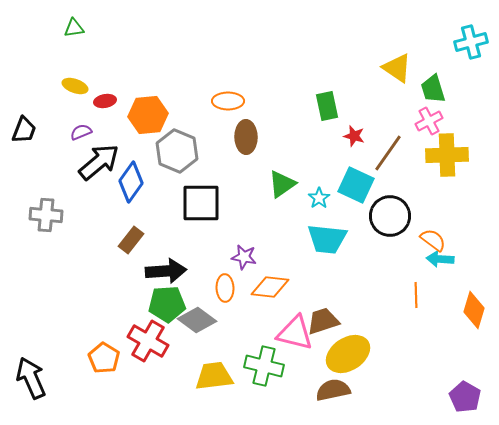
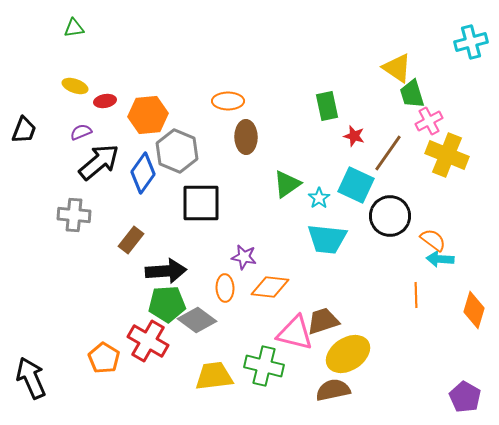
green trapezoid at (433, 89): moved 21 px left, 5 px down
yellow cross at (447, 155): rotated 24 degrees clockwise
blue diamond at (131, 182): moved 12 px right, 9 px up
green triangle at (282, 184): moved 5 px right
gray cross at (46, 215): moved 28 px right
